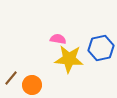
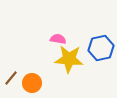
orange circle: moved 2 px up
